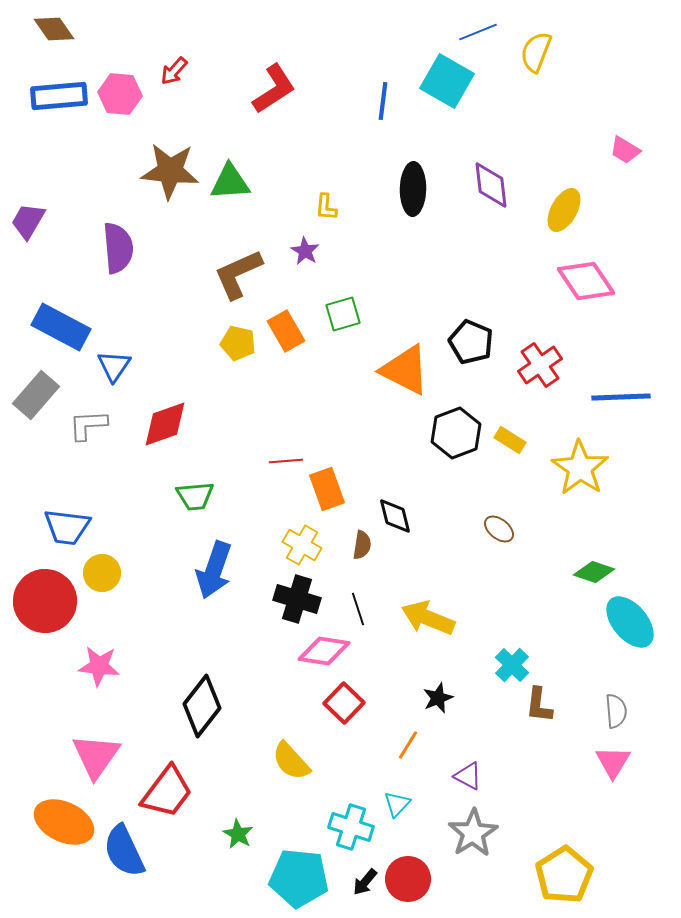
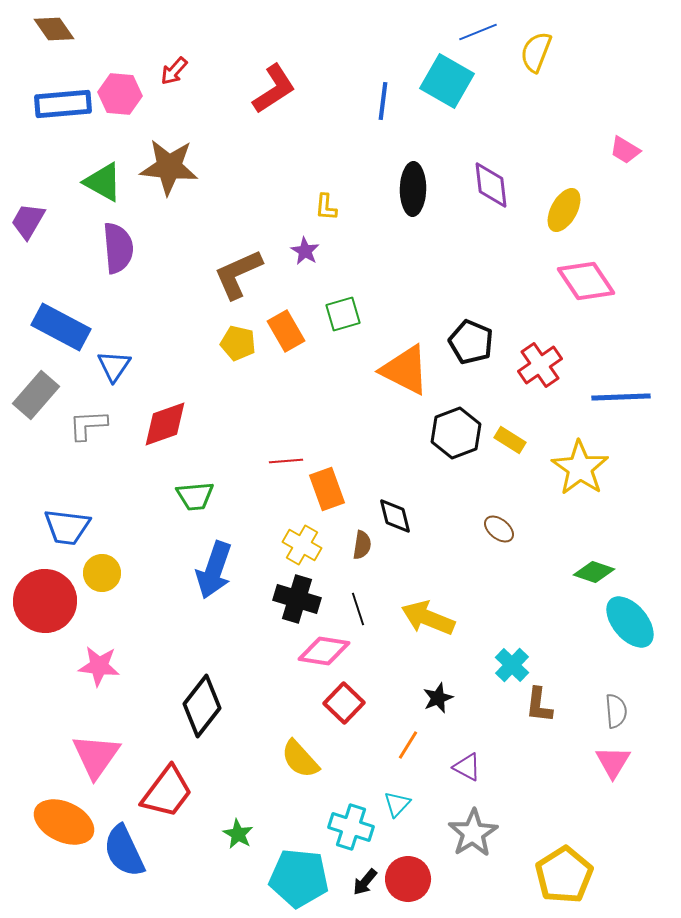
blue rectangle at (59, 96): moved 4 px right, 8 px down
brown star at (170, 171): moved 1 px left, 4 px up
green triangle at (230, 182): moved 127 px left; rotated 33 degrees clockwise
yellow semicircle at (291, 761): moved 9 px right, 2 px up
purple triangle at (468, 776): moved 1 px left, 9 px up
